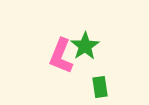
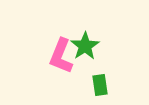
green rectangle: moved 2 px up
